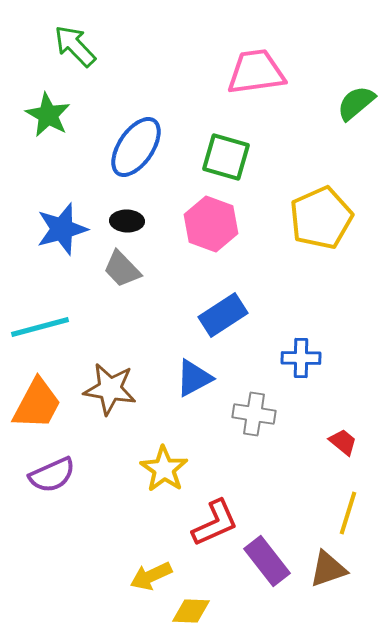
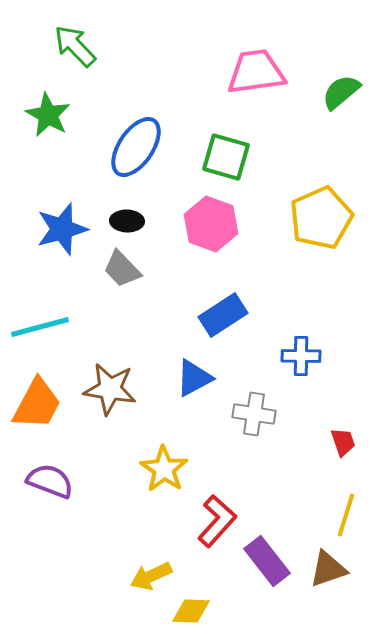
green semicircle: moved 15 px left, 11 px up
blue cross: moved 2 px up
red trapezoid: rotated 32 degrees clockwise
purple semicircle: moved 2 px left, 6 px down; rotated 135 degrees counterclockwise
yellow line: moved 2 px left, 2 px down
red L-shape: moved 2 px right, 2 px up; rotated 24 degrees counterclockwise
